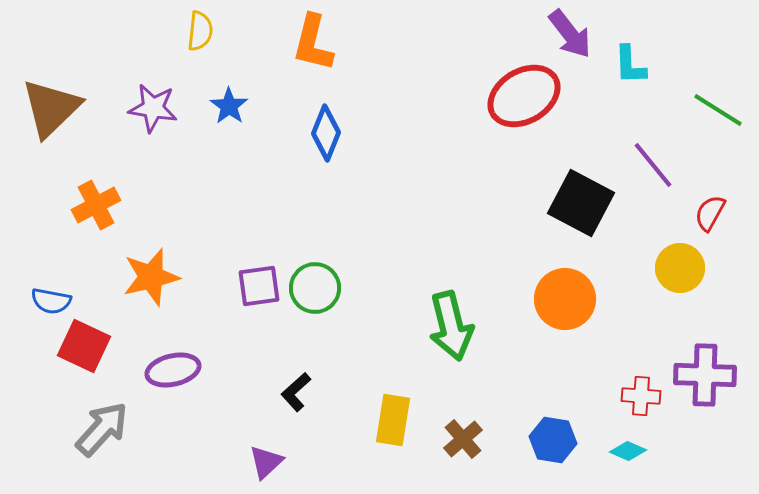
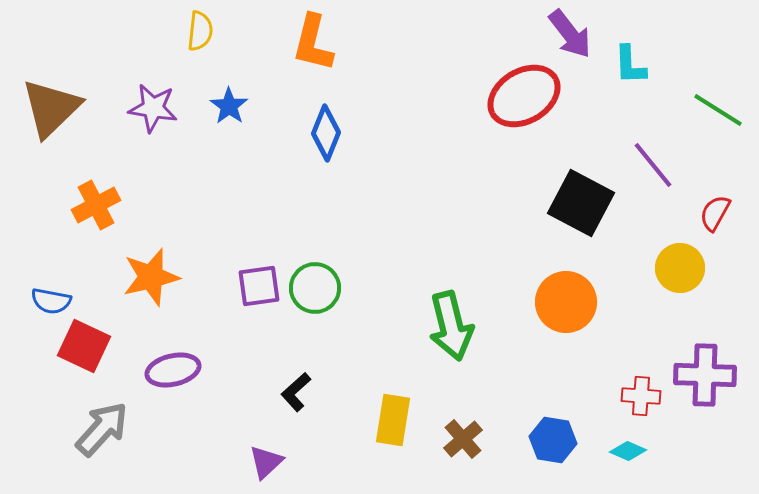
red semicircle: moved 5 px right
orange circle: moved 1 px right, 3 px down
